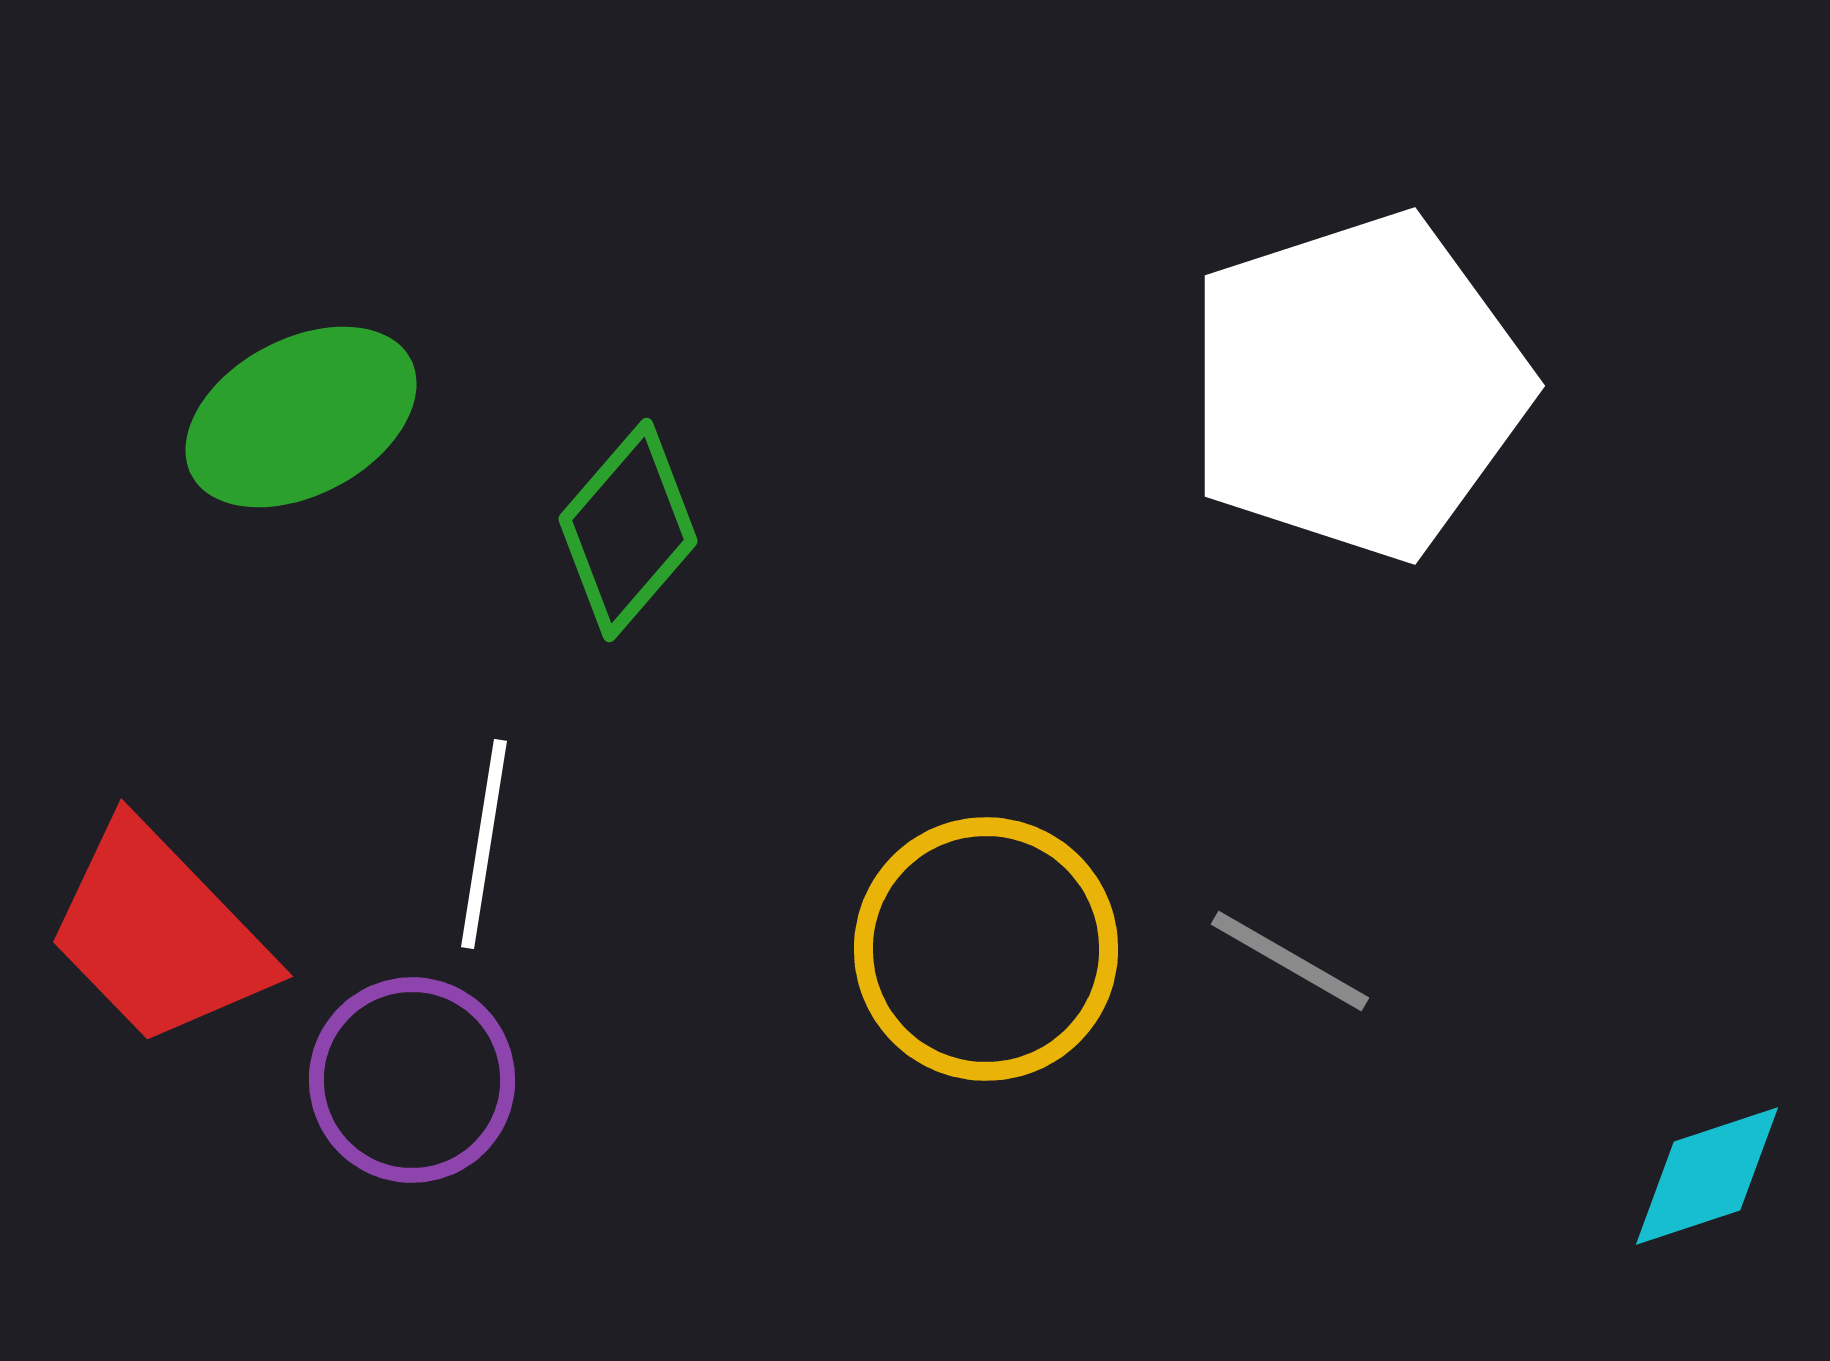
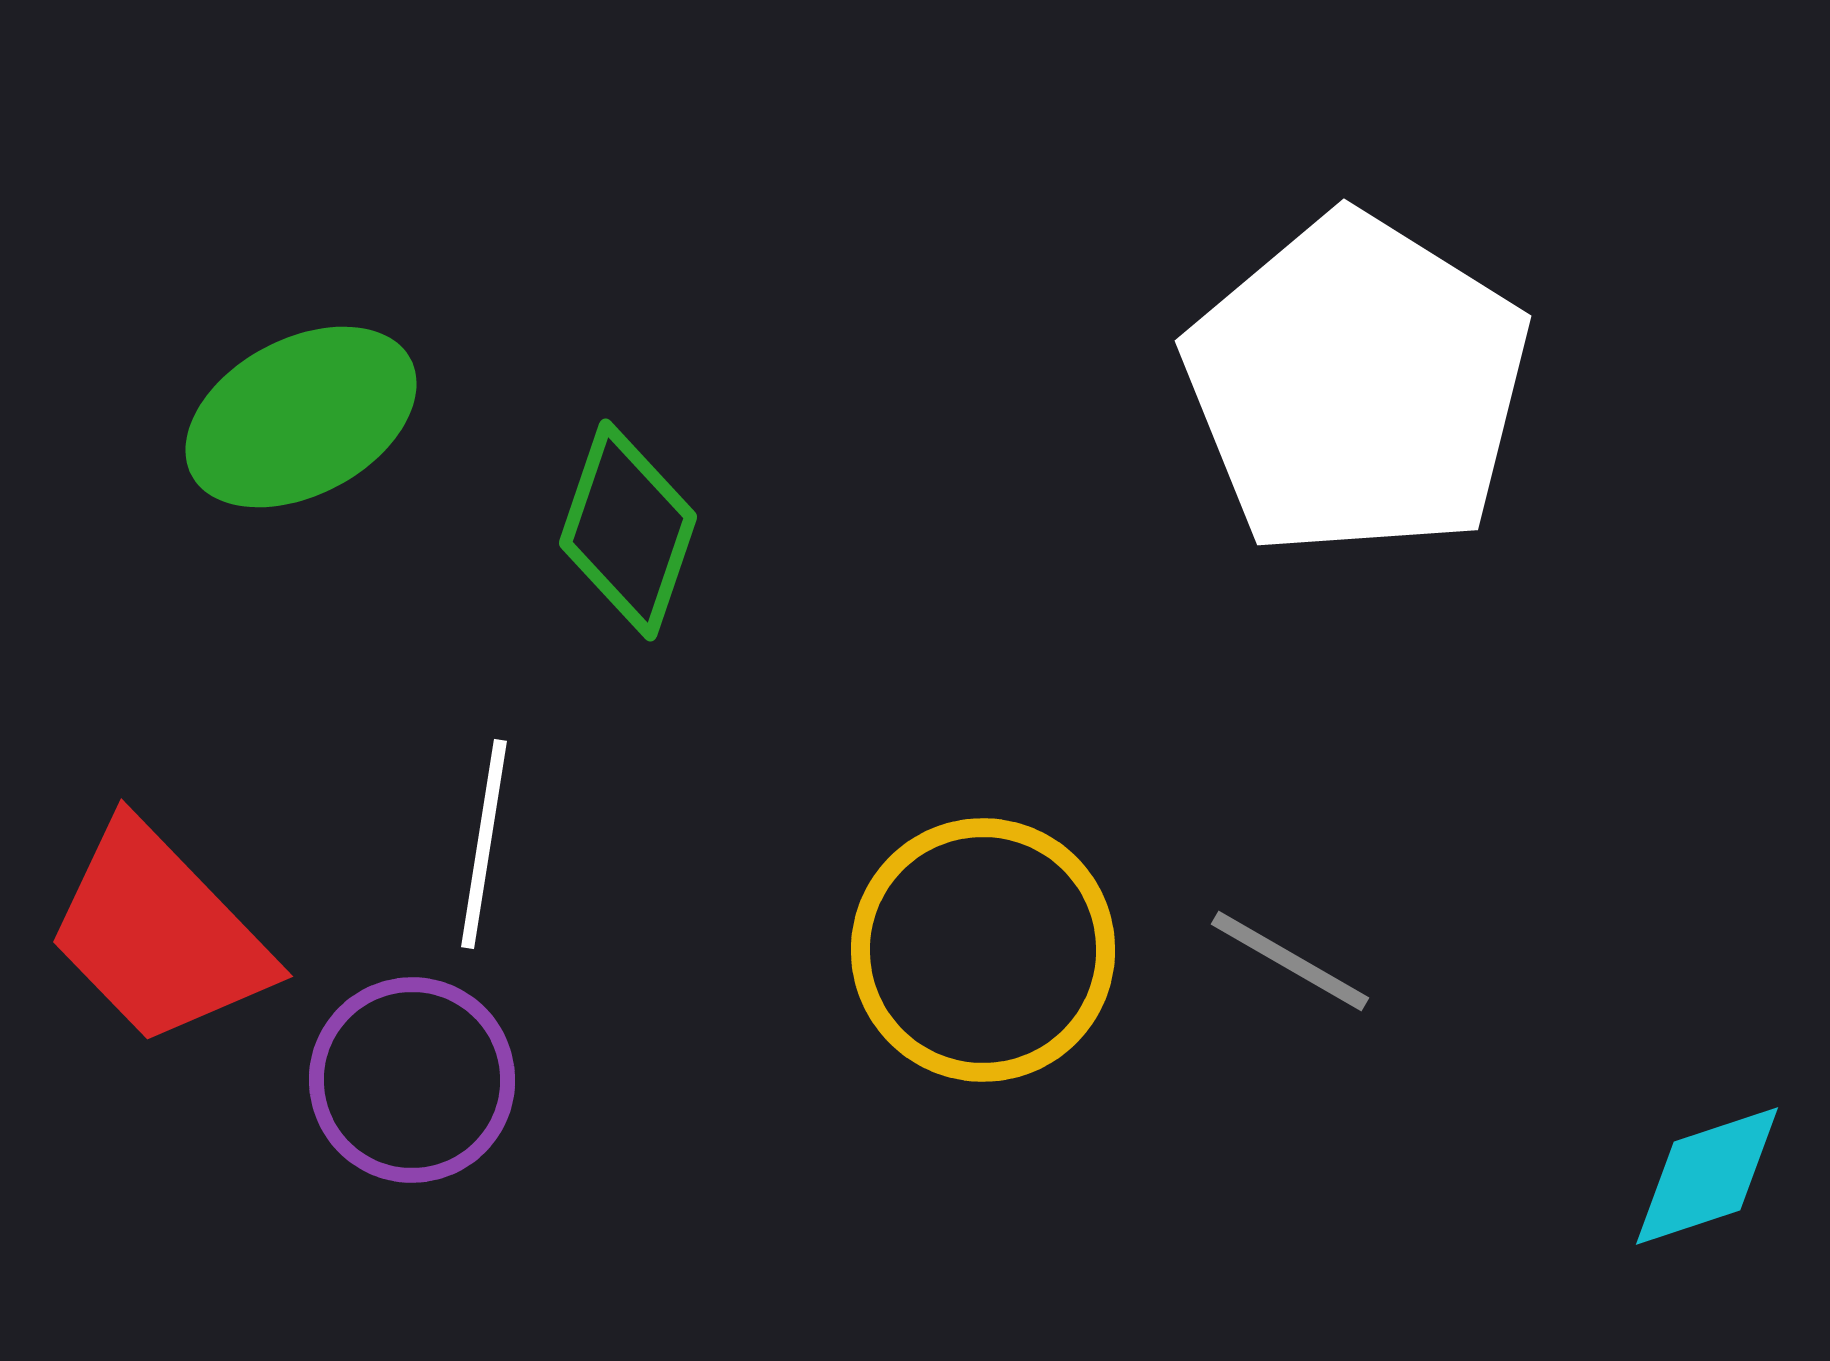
white pentagon: rotated 22 degrees counterclockwise
green diamond: rotated 22 degrees counterclockwise
yellow circle: moved 3 px left, 1 px down
